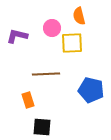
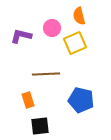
purple L-shape: moved 4 px right
yellow square: moved 3 px right; rotated 20 degrees counterclockwise
blue pentagon: moved 10 px left, 10 px down
black square: moved 2 px left, 1 px up; rotated 12 degrees counterclockwise
